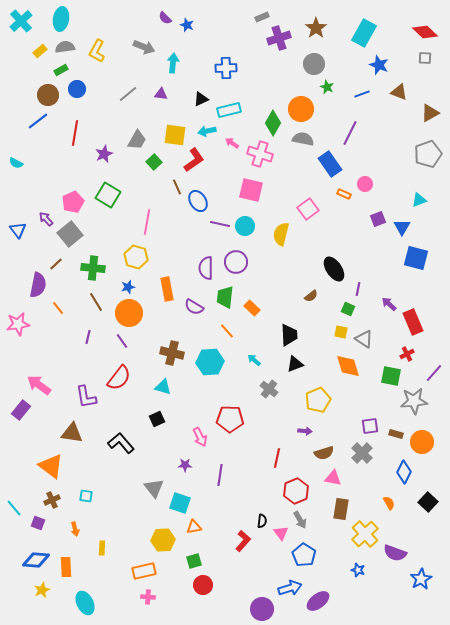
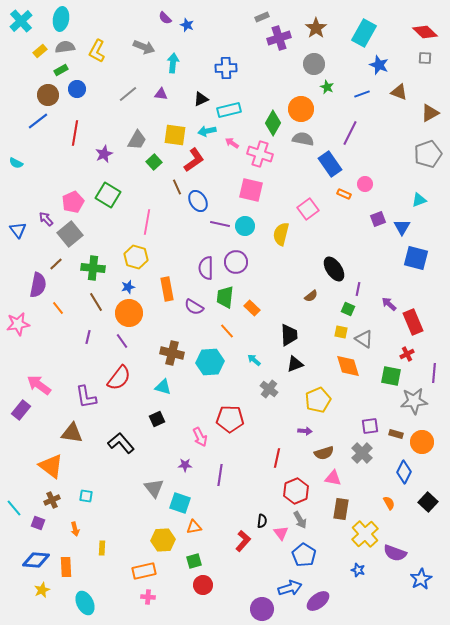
purple line at (434, 373): rotated 36 degrees counterclockwise
